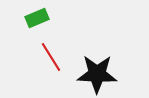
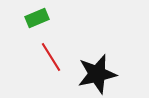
black star: rotated 15 degrees counterclockwise
